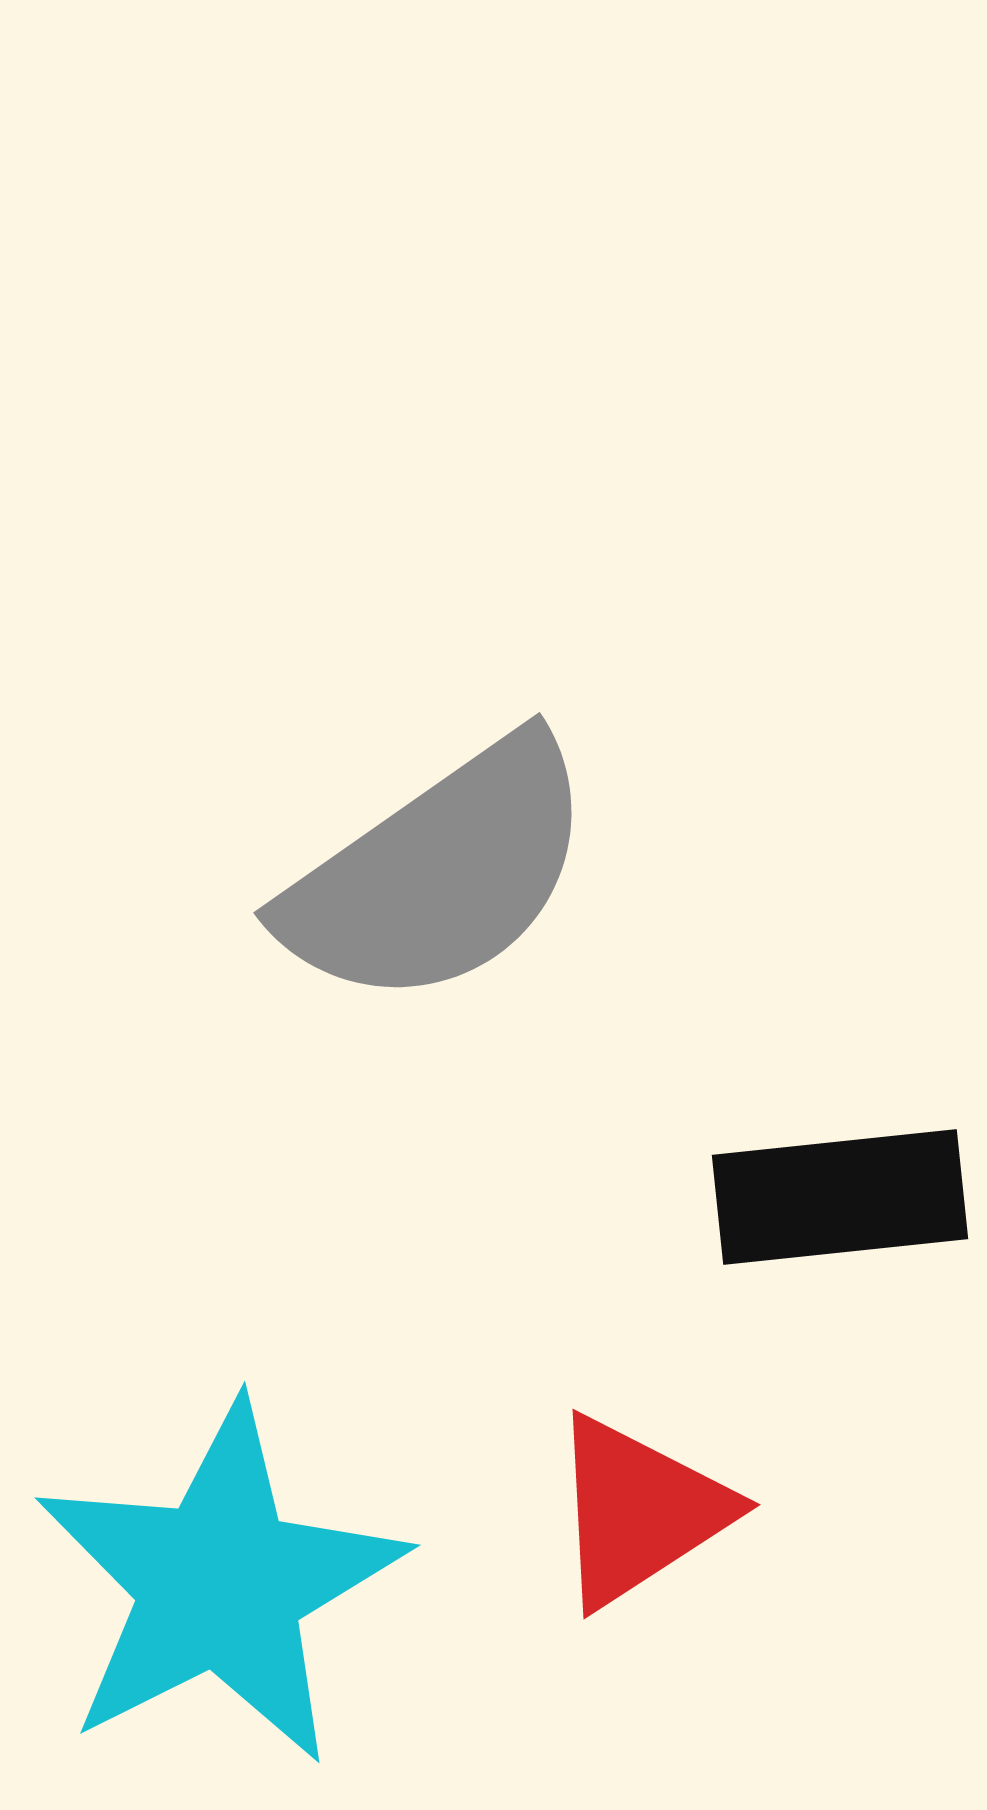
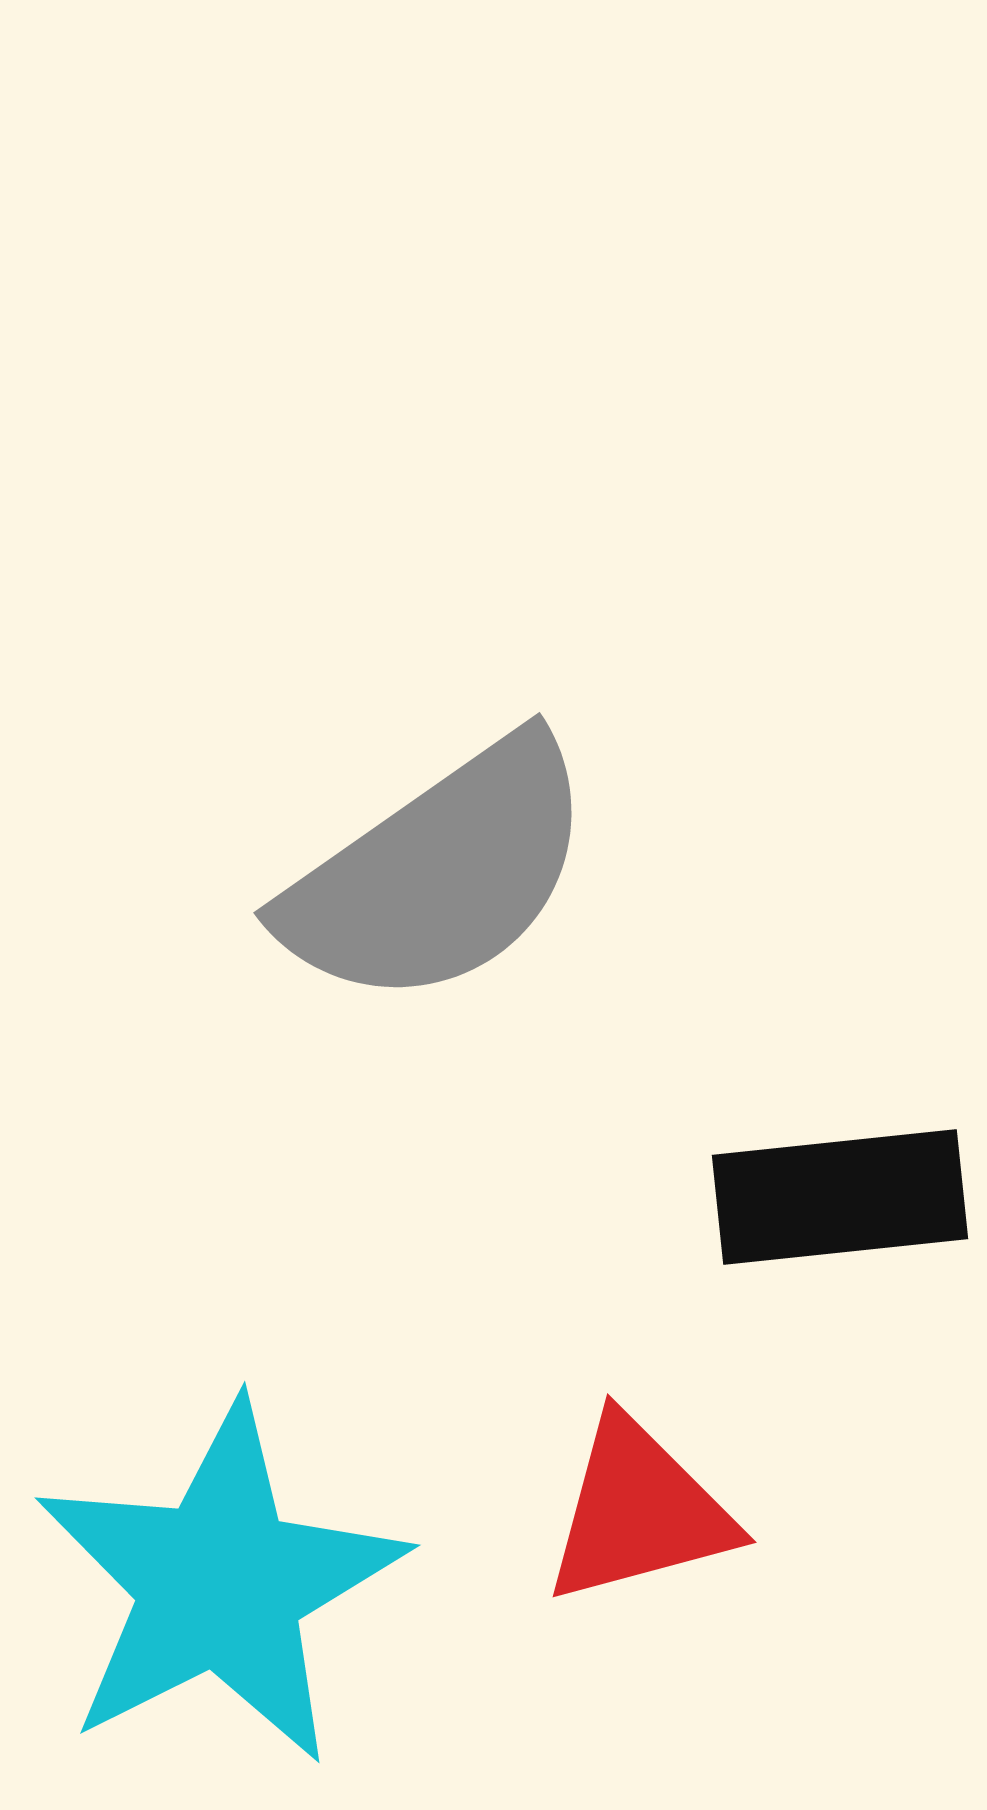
red triangle: rotated 18 degrees clockwise
